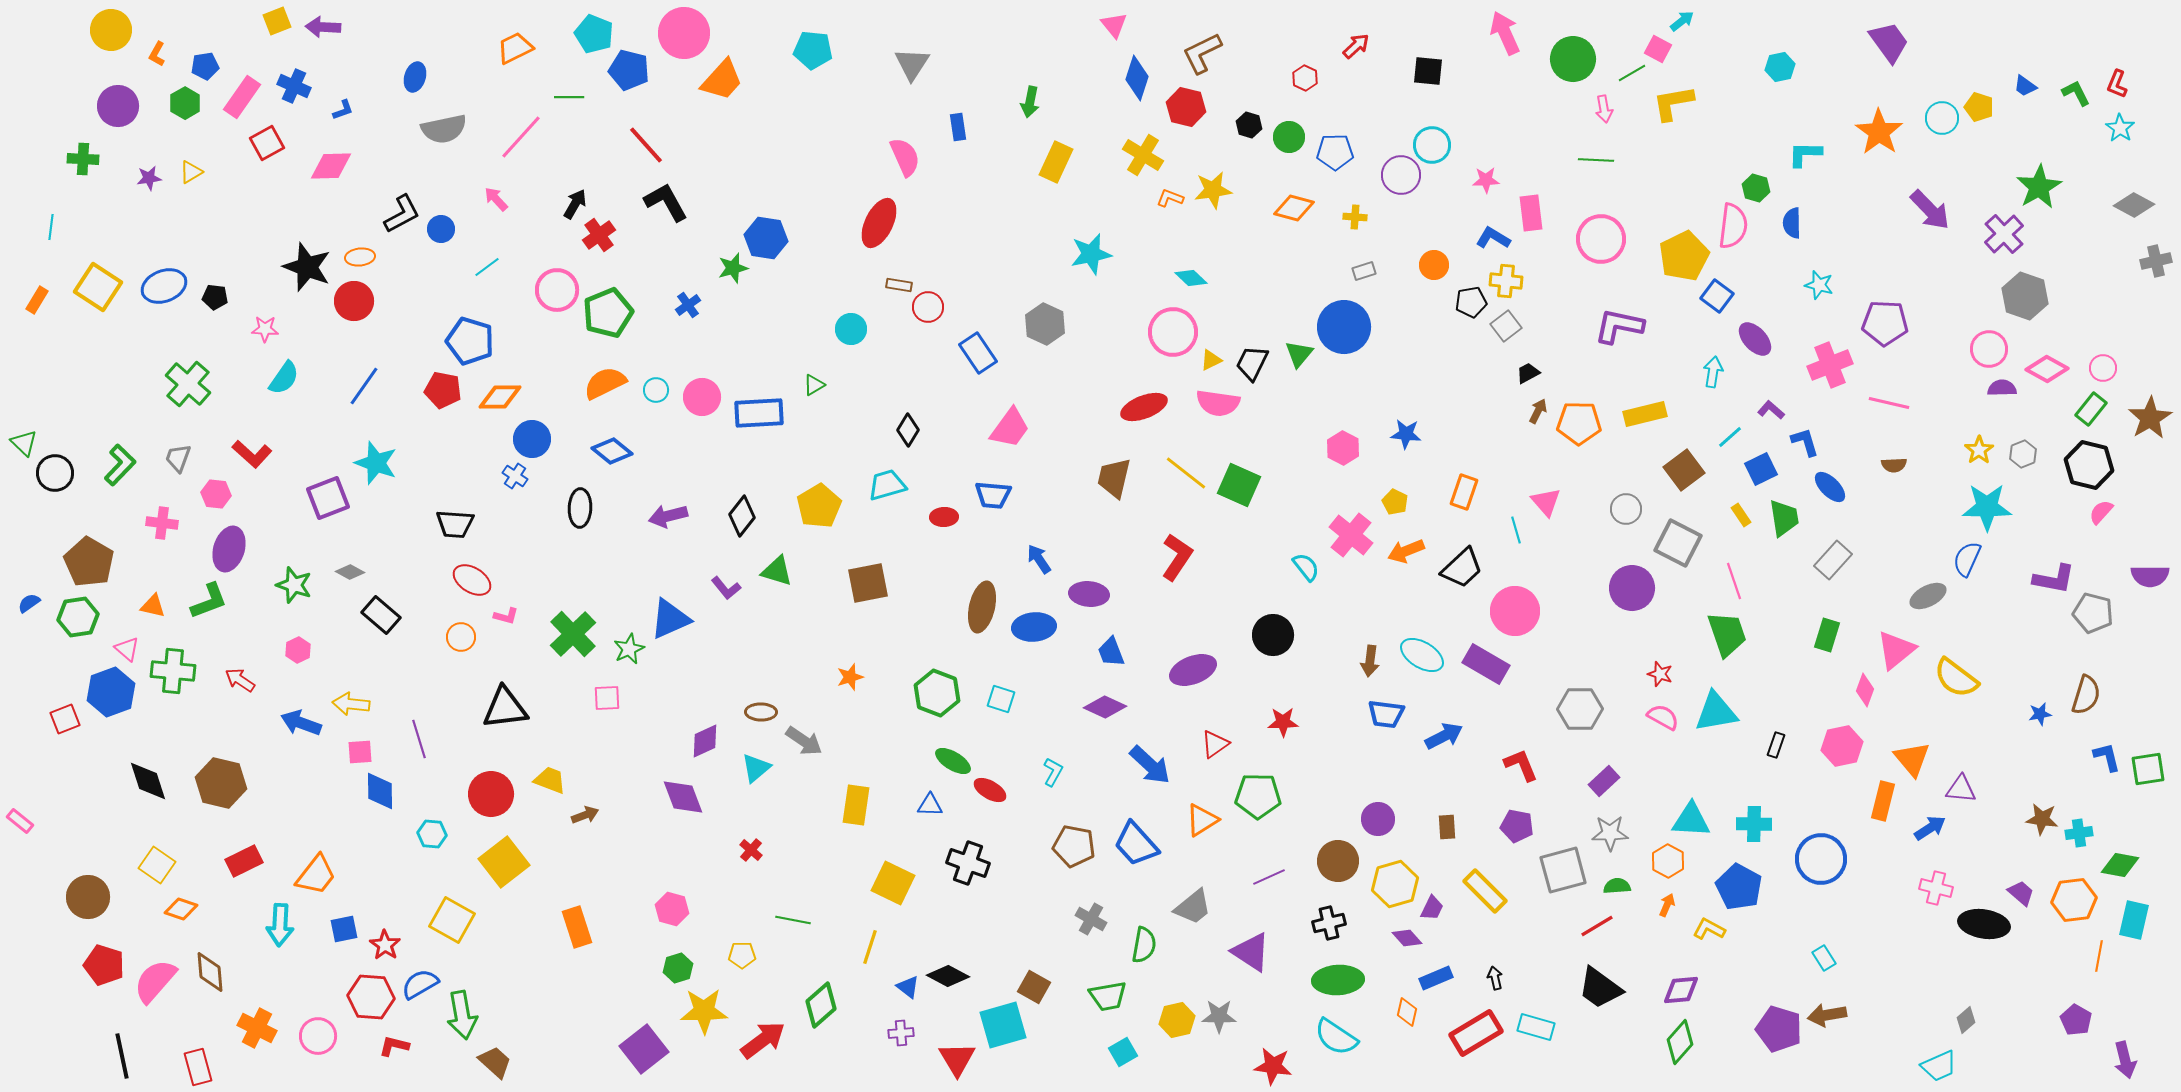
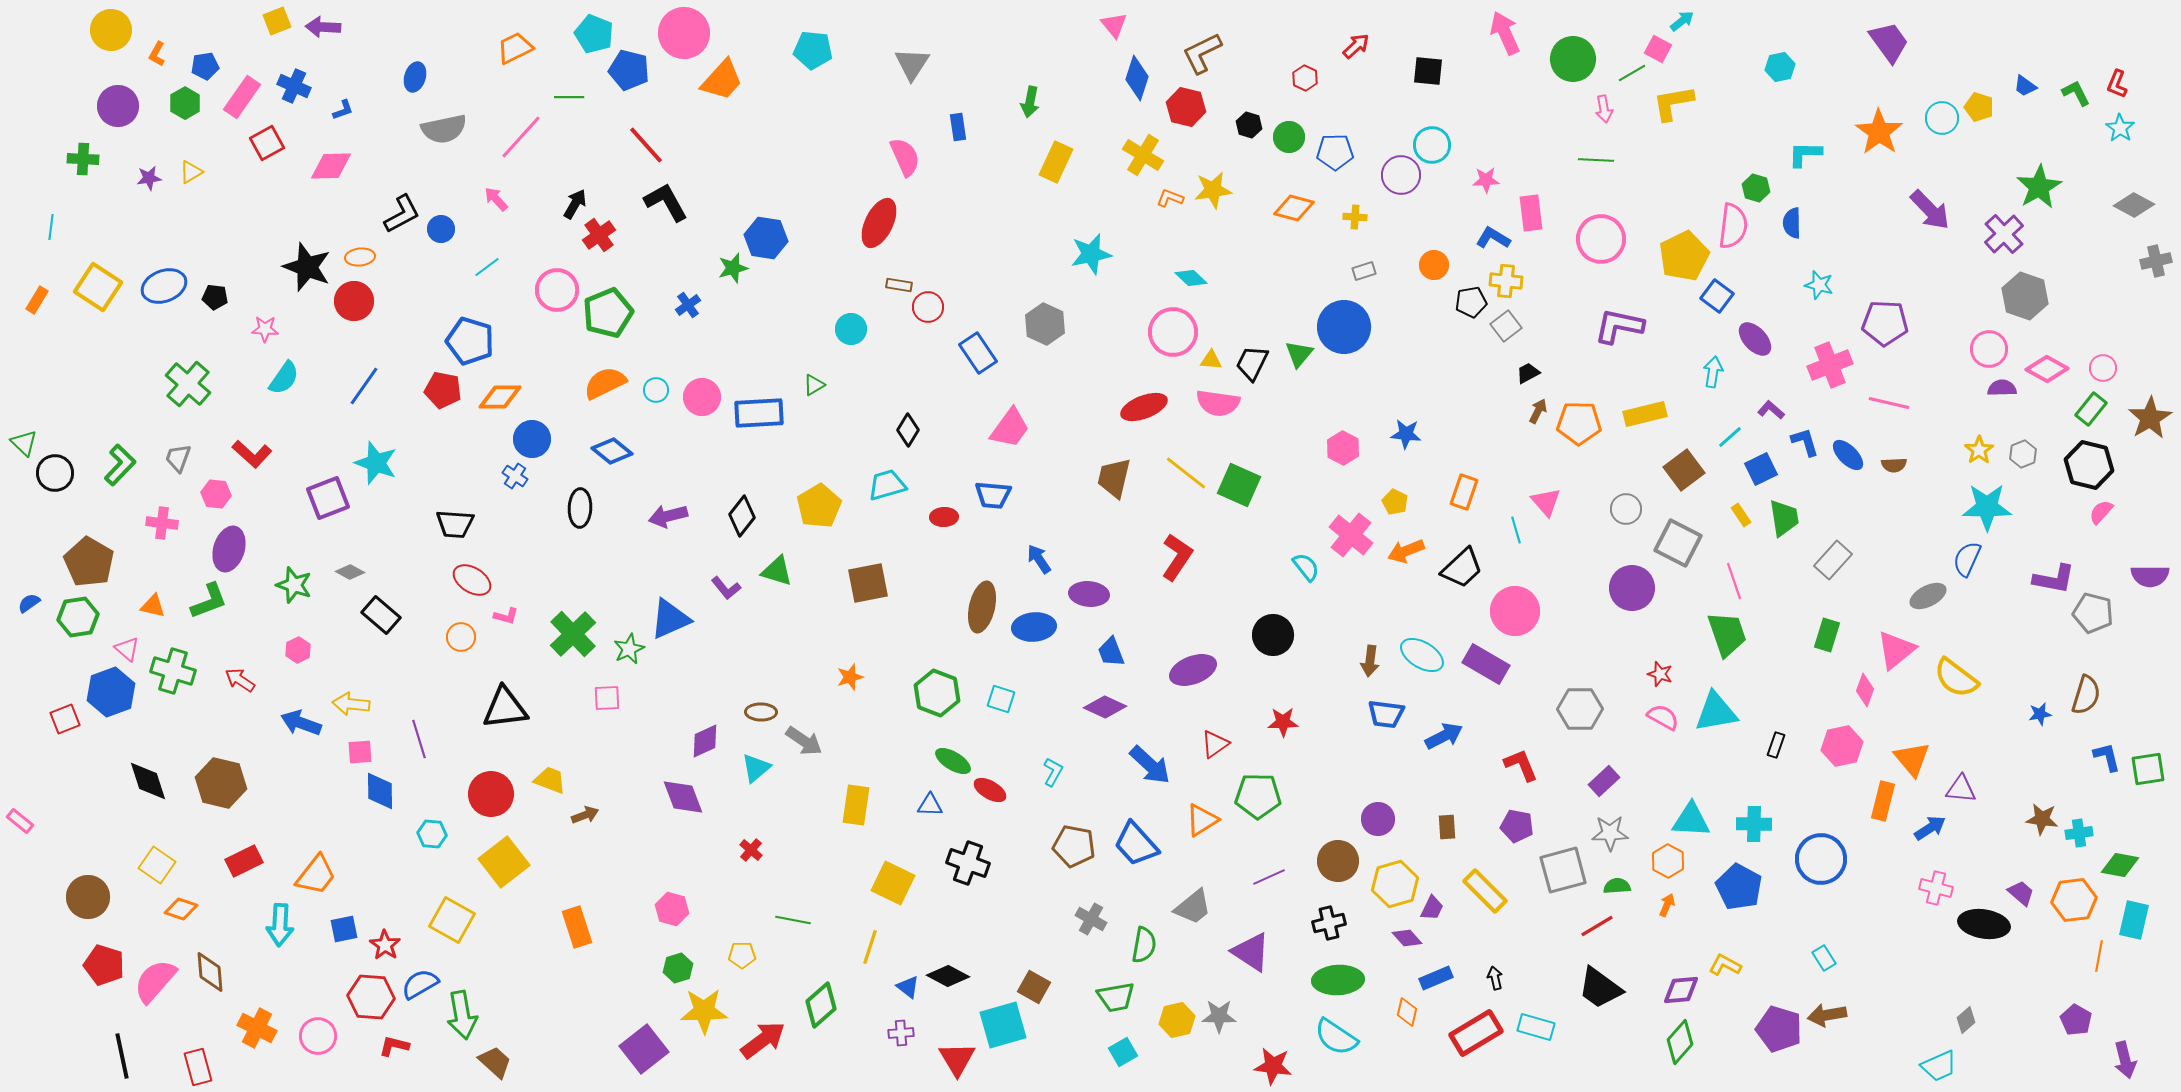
yellow triangle at (1211, 360): rotated 30 degrees clockwise
blue ellipse at (1830, 487): moved 18 px right, 32 px up
green cross at (173, 671): rotated 12 degrees clockwise
yellow L-shape at (1709, 929): moved 16 px right, 36 px down
green trapezoid at (1108, 996): moved 8 px right, 1 px down
